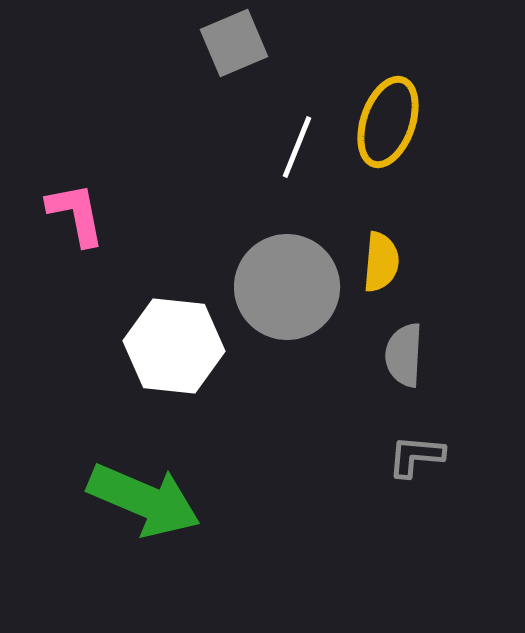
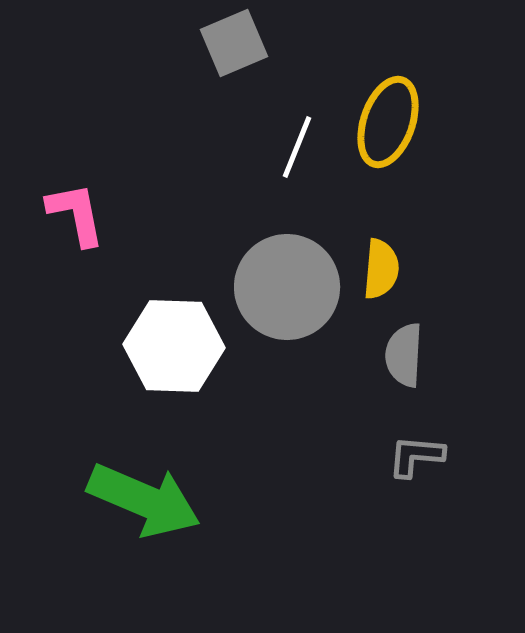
yellow semicircle: moved 7 px down
white hexagon: rotated 4 degrees counterclockwise
